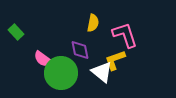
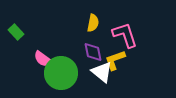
purple diamond: moved 13 px right, 2 px down
